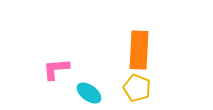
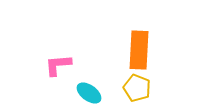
pink L-shape: moved 2 px right, 4 px up
